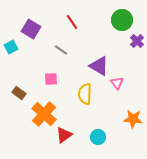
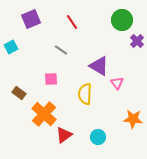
purple square: moved 10 px up; rotated 36 degrees clockwise
